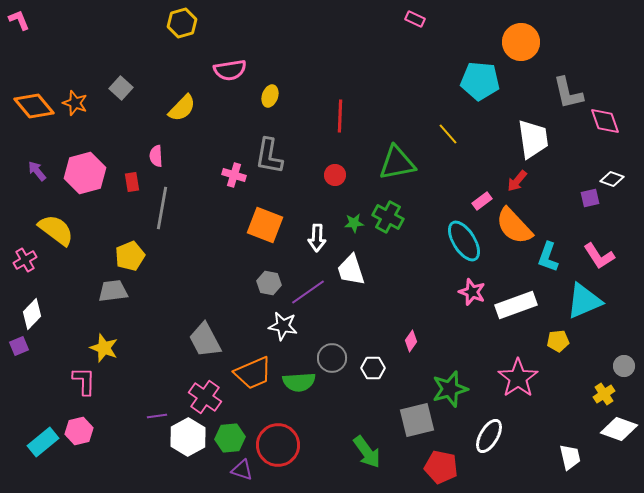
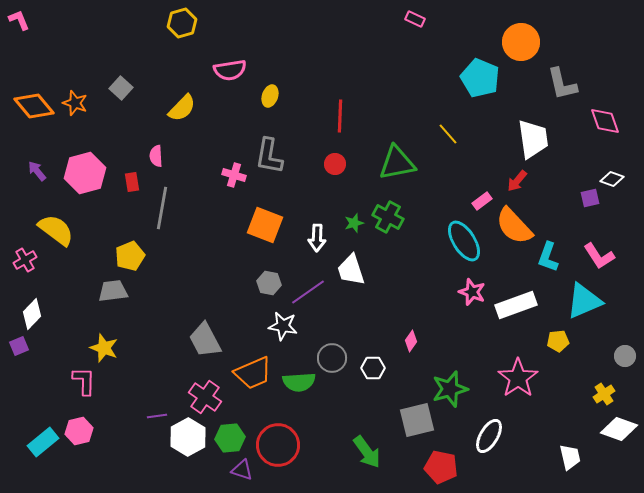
cyan pentagon at (480, 81): moved 3 px up; rotated 18 degrees clockwise
gray L-shape at (568, 93): moved 6 px left, 9 px up
red circle at (335, 175): moved 11 px up
green star at (354, 223): rotated 12 degrees counterclockwise
gray circle at (624, 366): moved 1 px right, 10 px up
